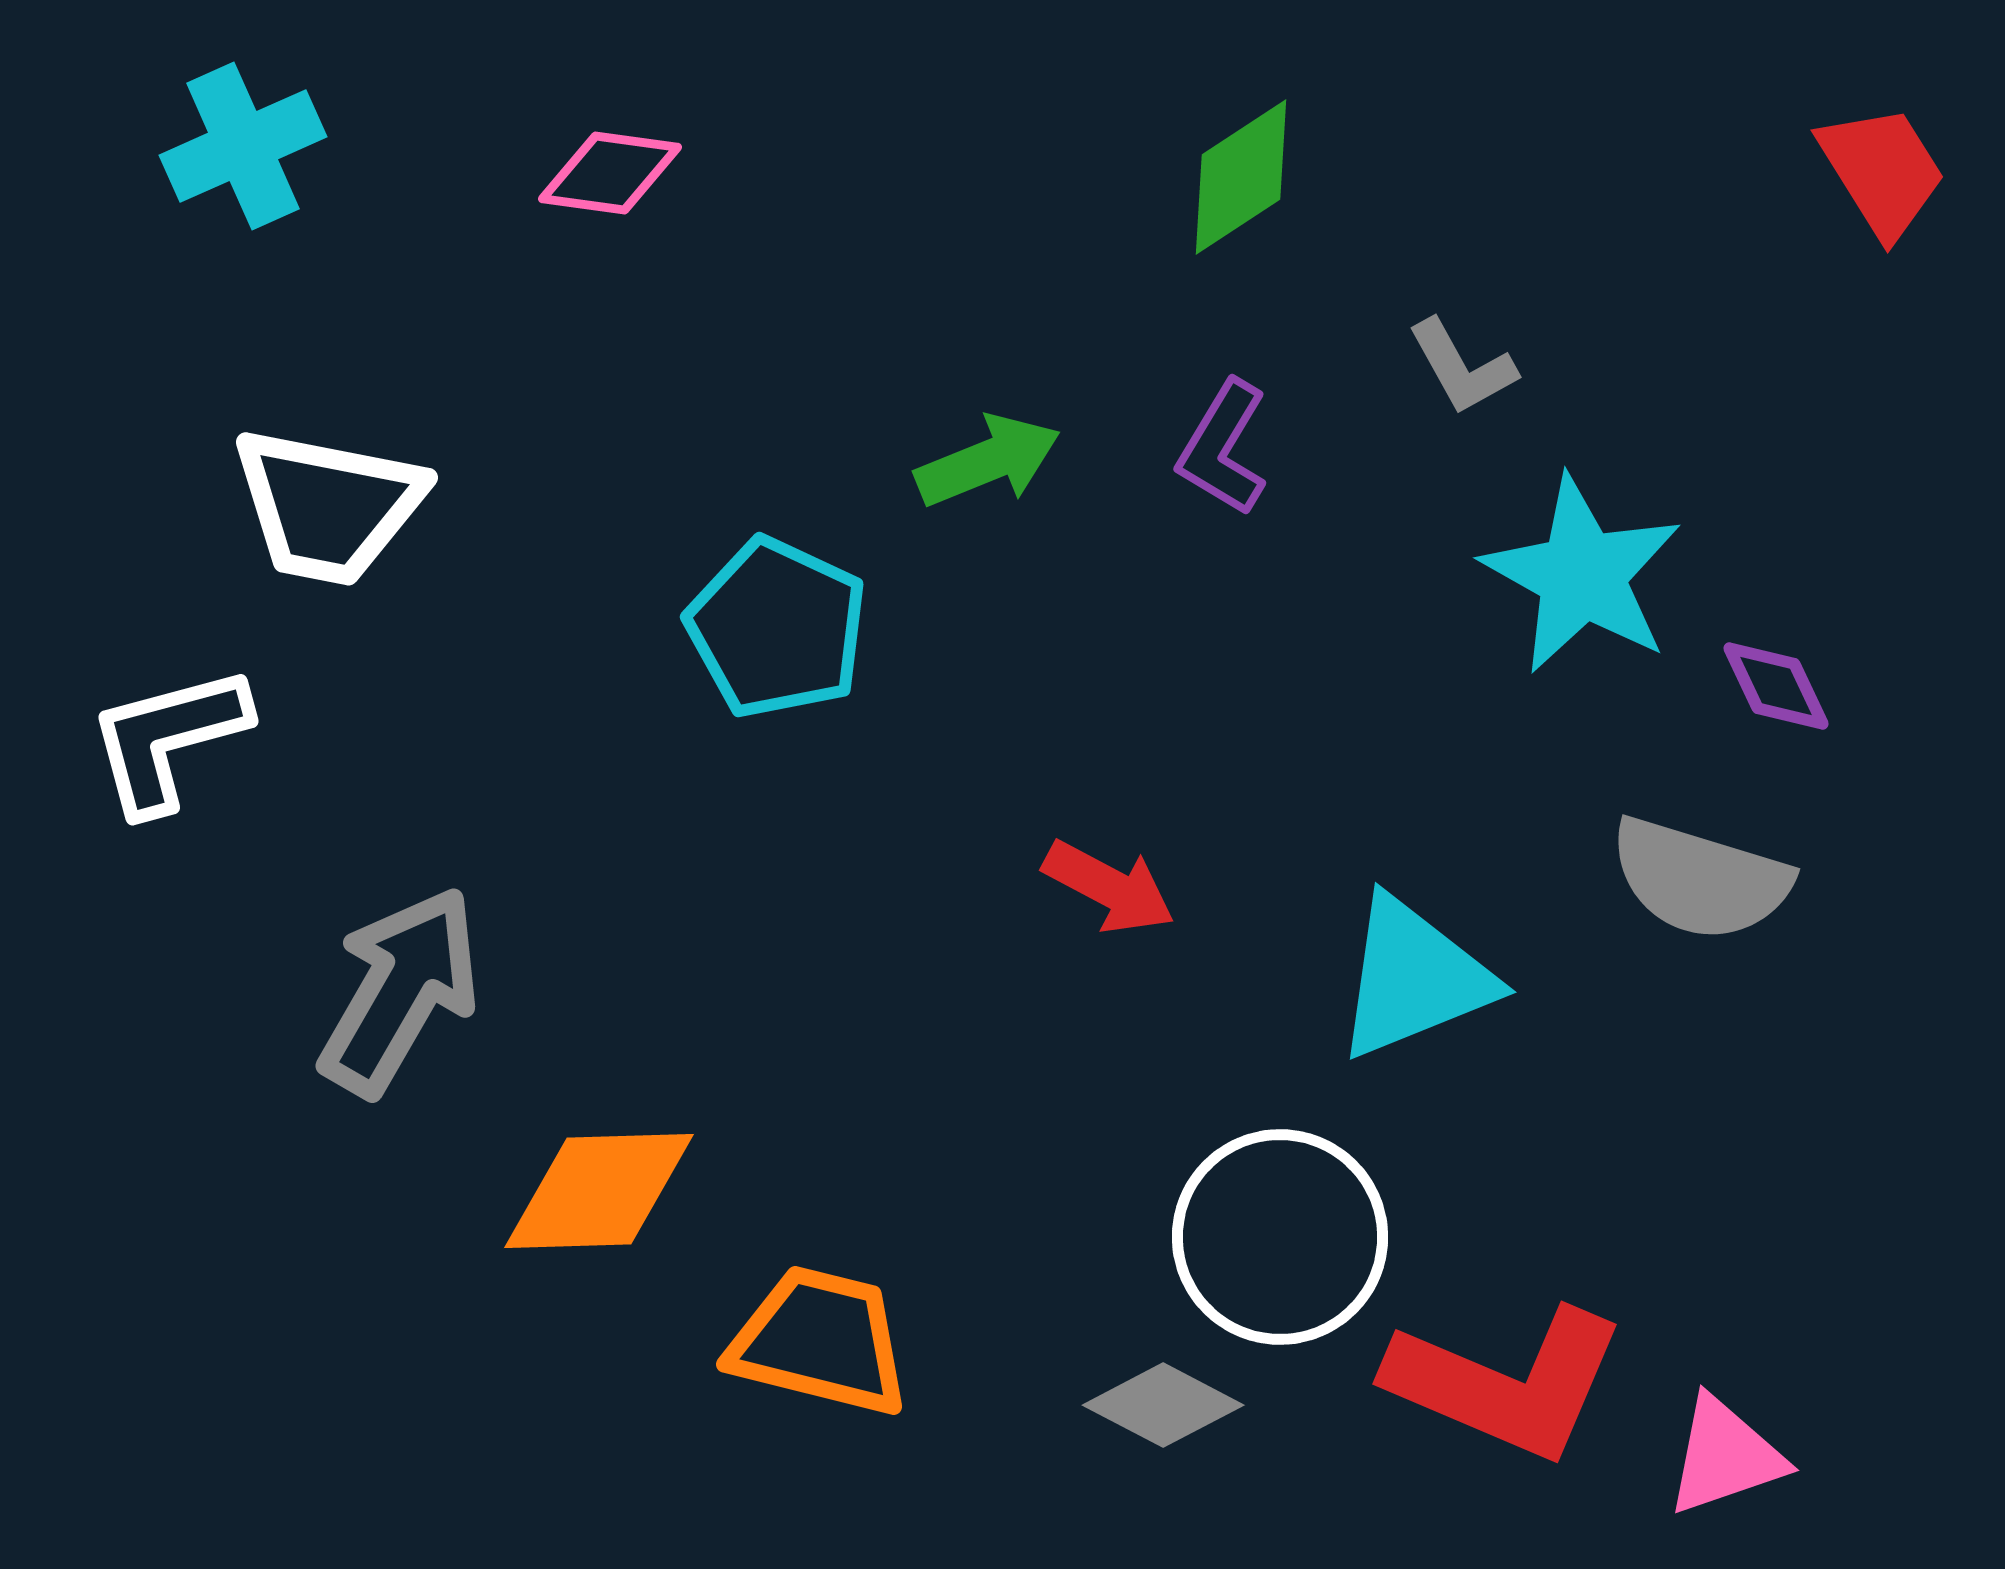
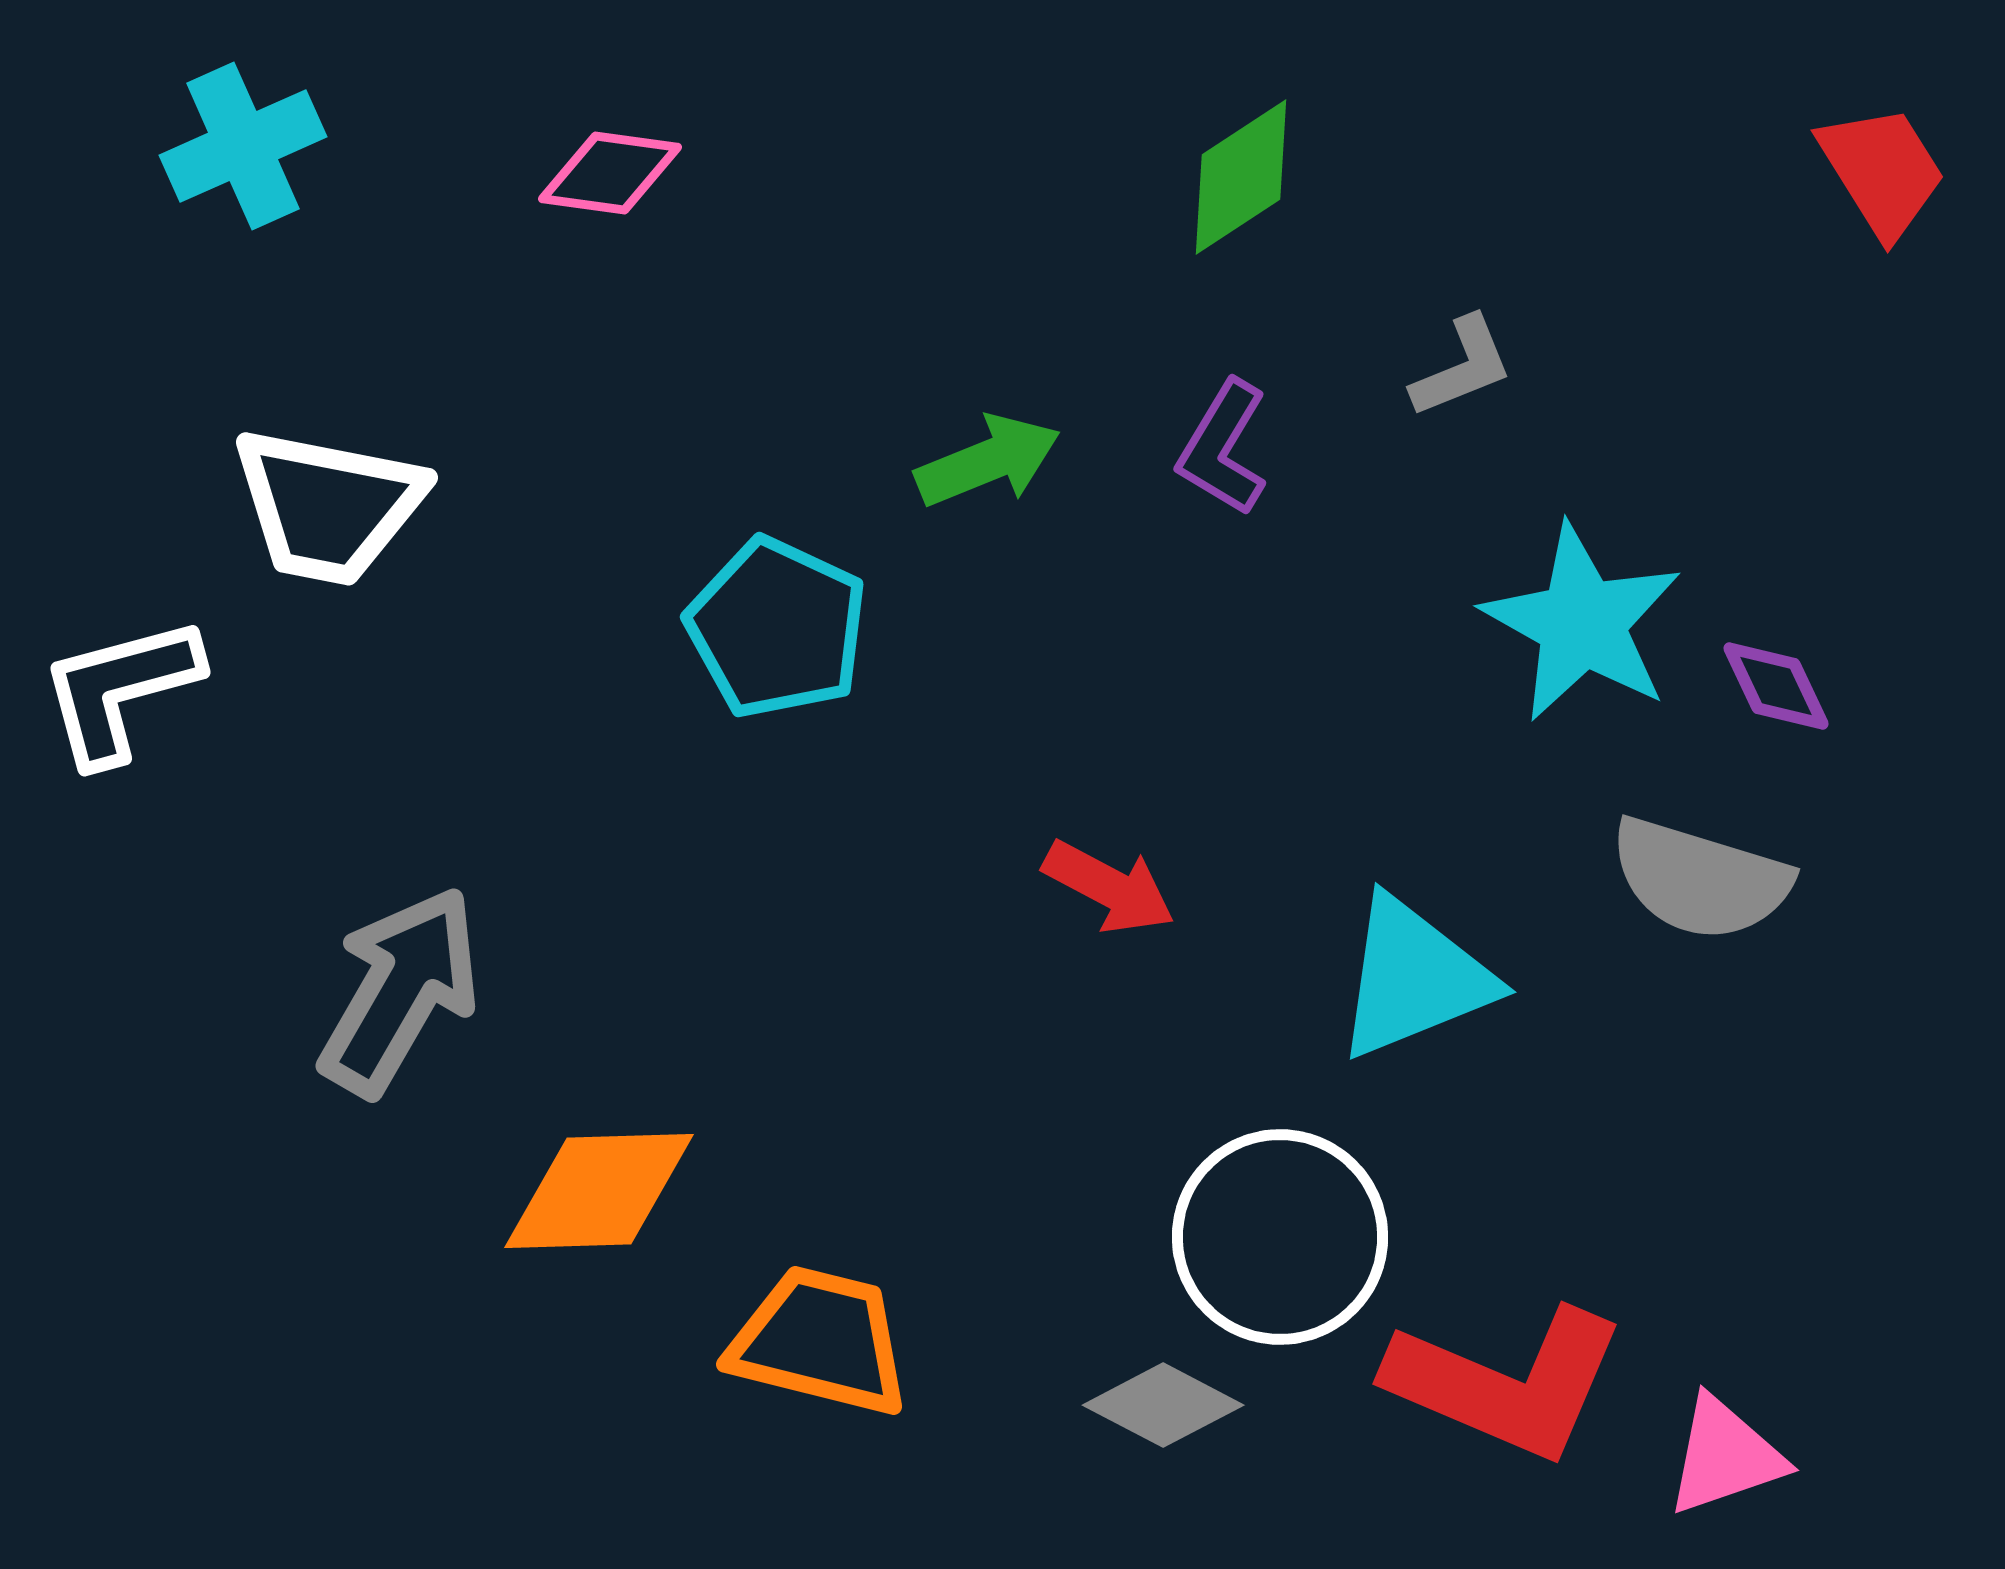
gray L-shape: rotated 83 degrees counterclockwise
cyan star: moved 48 px down
white L-shape: moved 48 px left, 49 px up
